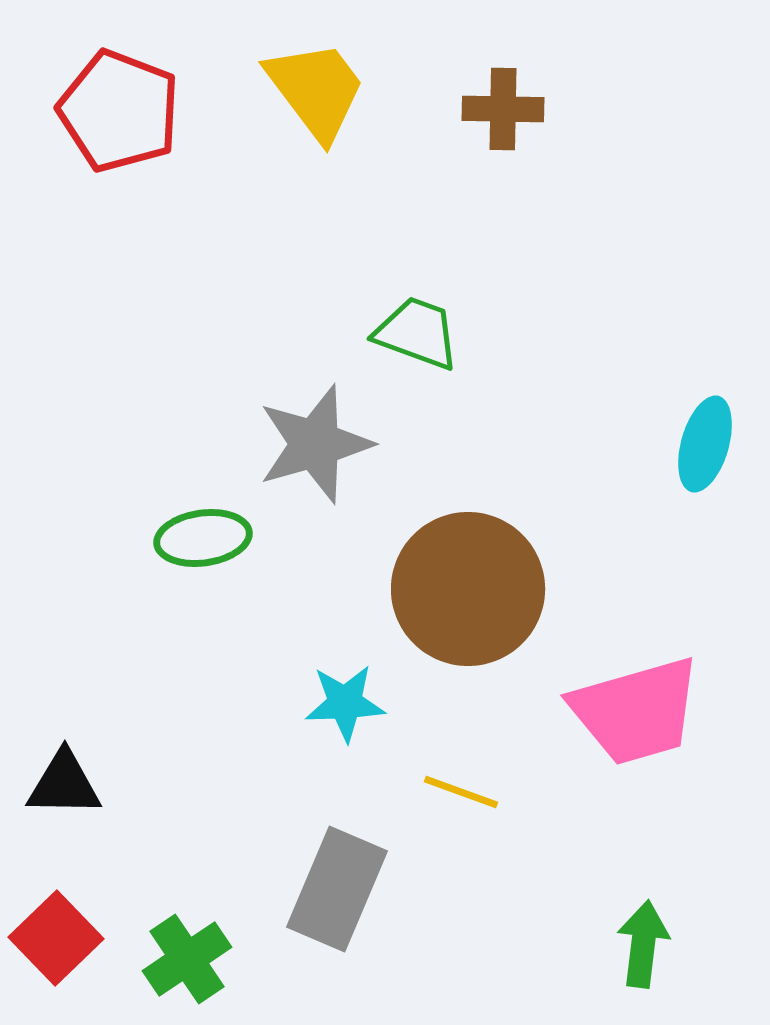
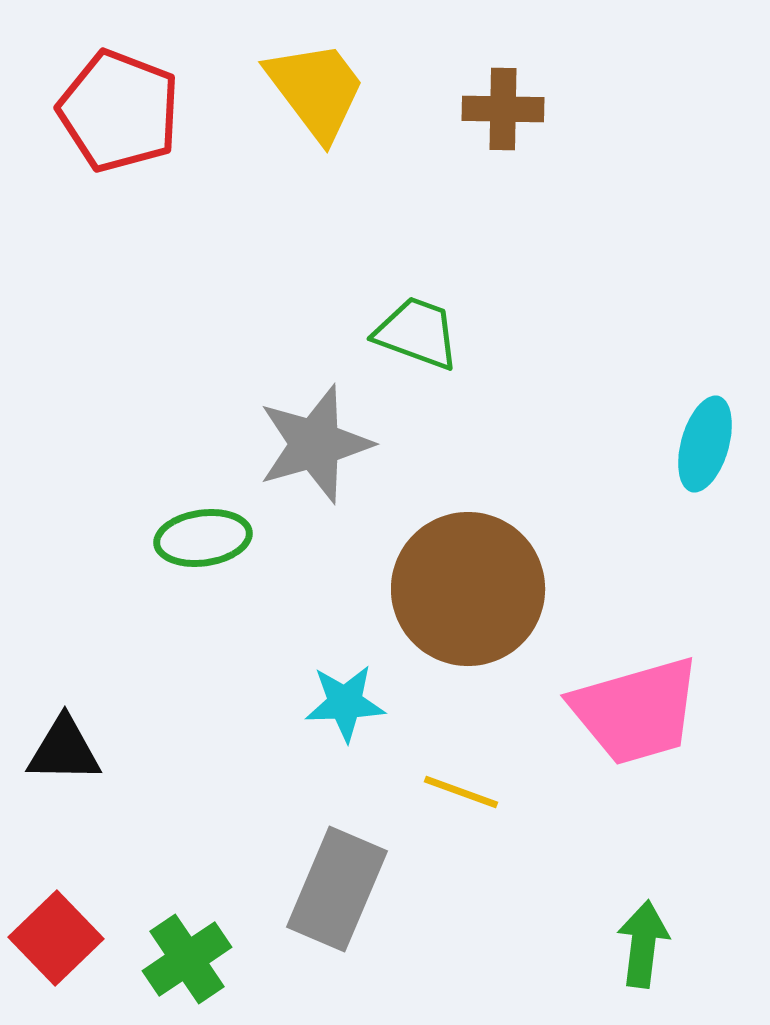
black triangle: moved 34 px up
